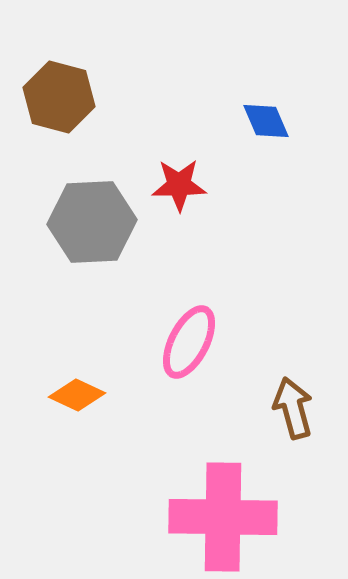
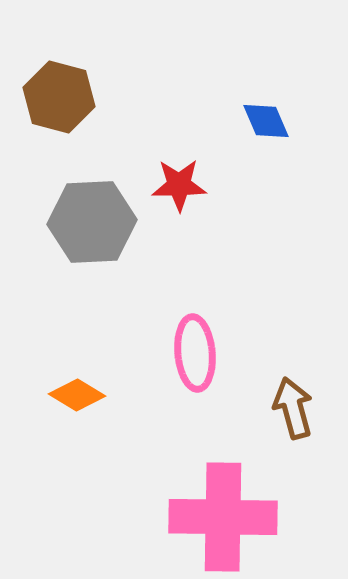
pink ellipse: moved 6 px right, 11 px down; rotated 32 degrees counterclockwise
orange diamond: rotated 6 degrees clockwise
